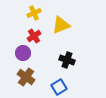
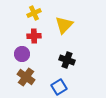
yellow triangle: moved 3 px right; rotated 24 degrees counterclockwise
red cross: rotated 32 degrees clockwise
purple circle: moved 1 px left, 1 px down
